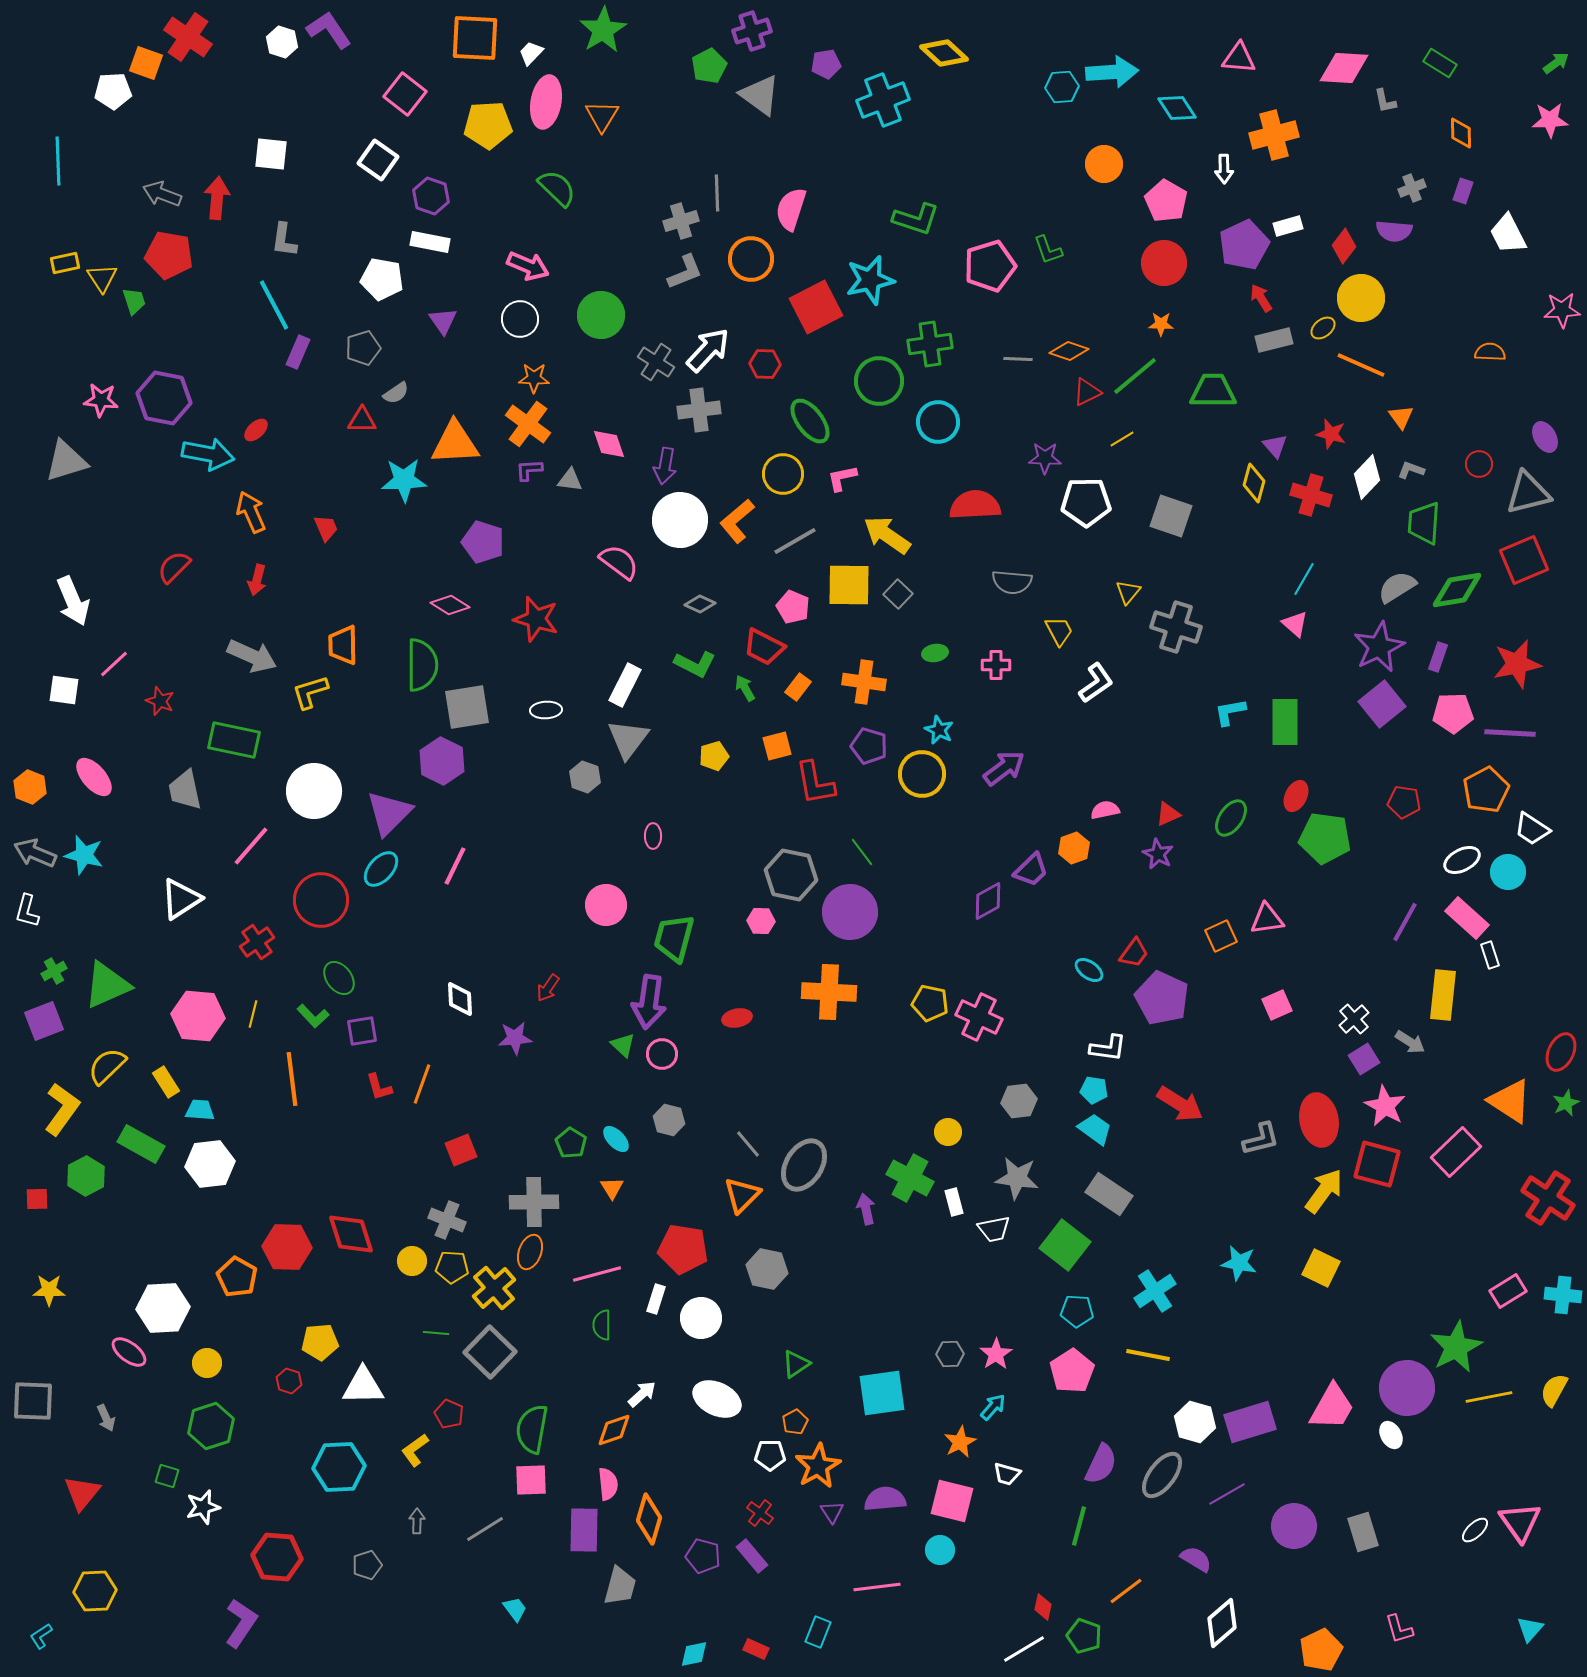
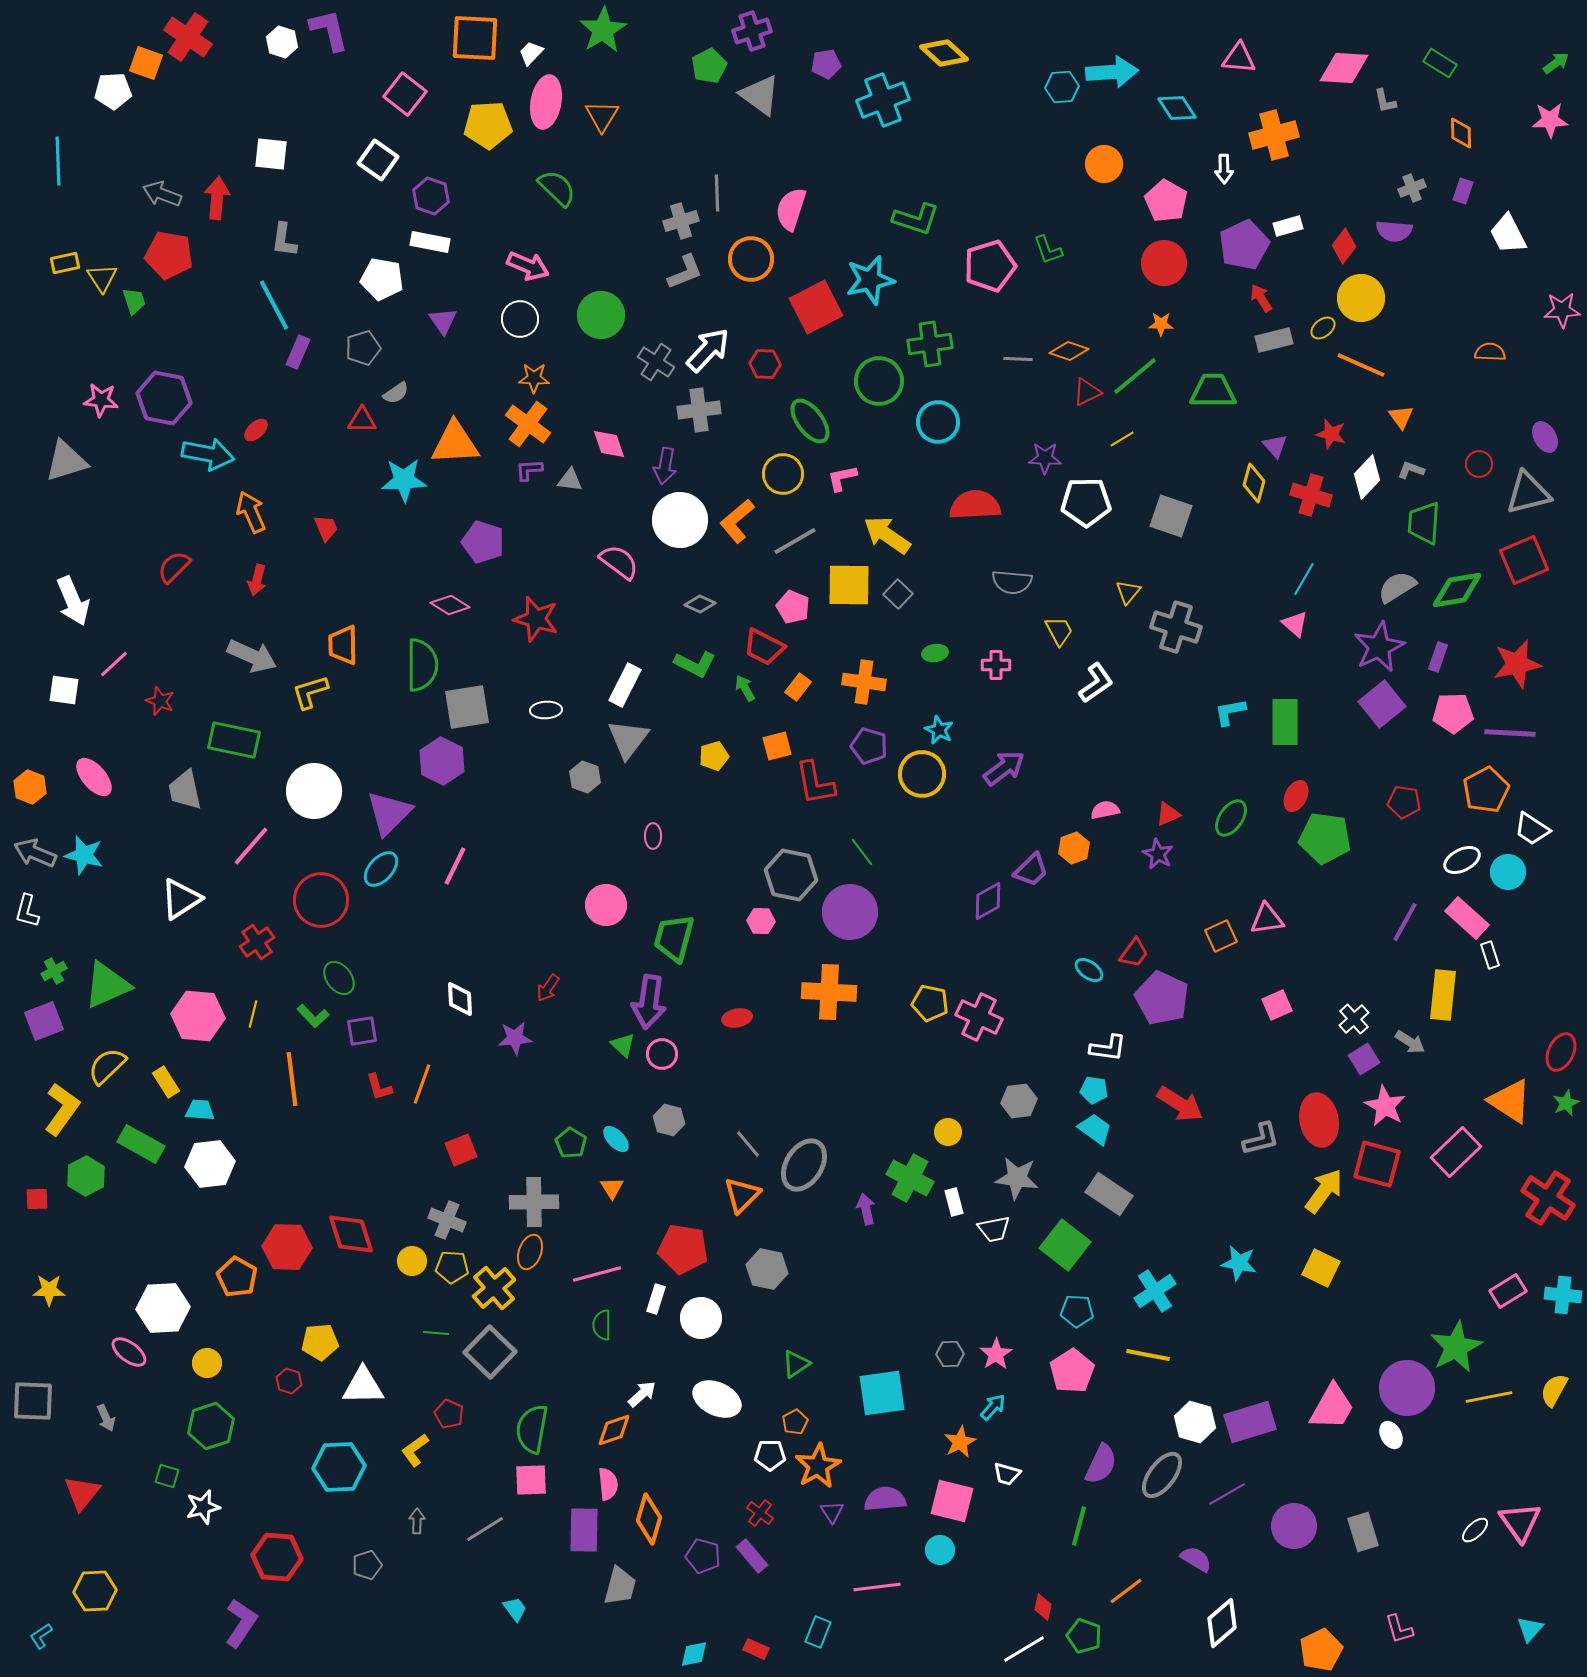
purple L-shape at (329, 30): rotated 21 degrees clockwise
